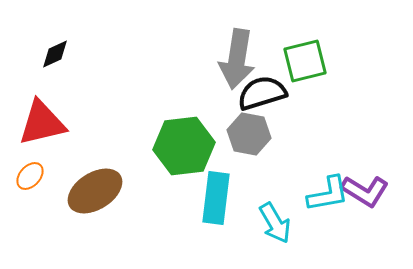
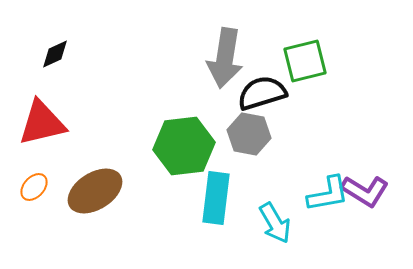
gray arrow: moved 12 px left, 1 px up
orange ellipse: moved 4 px right, 11 px down
